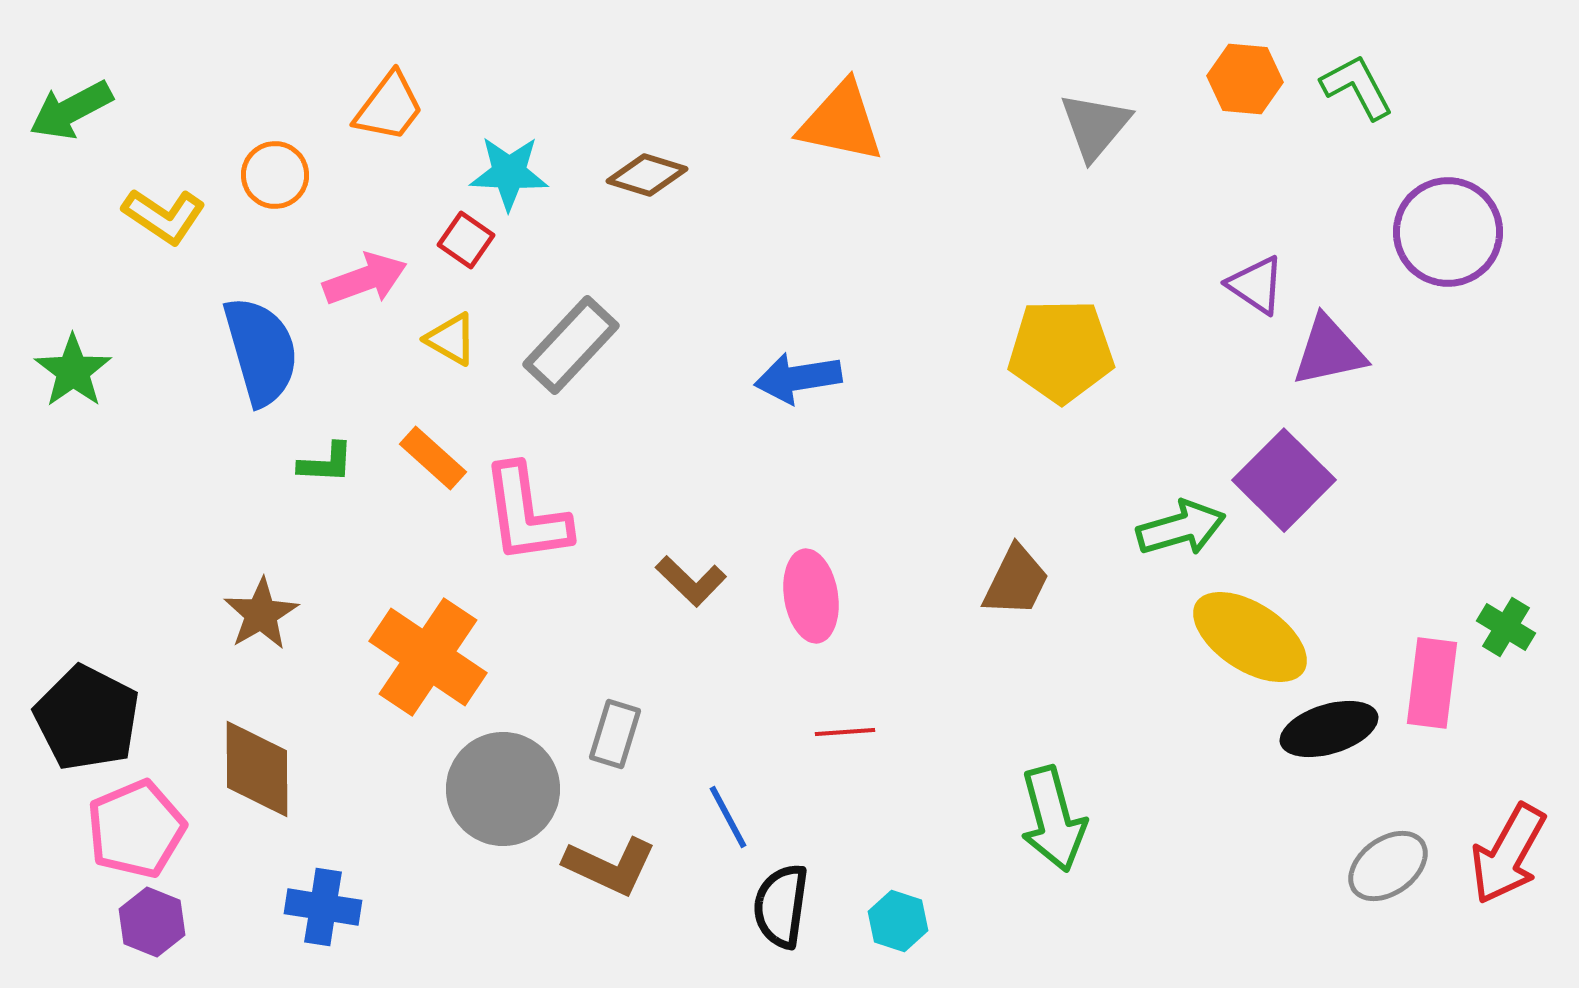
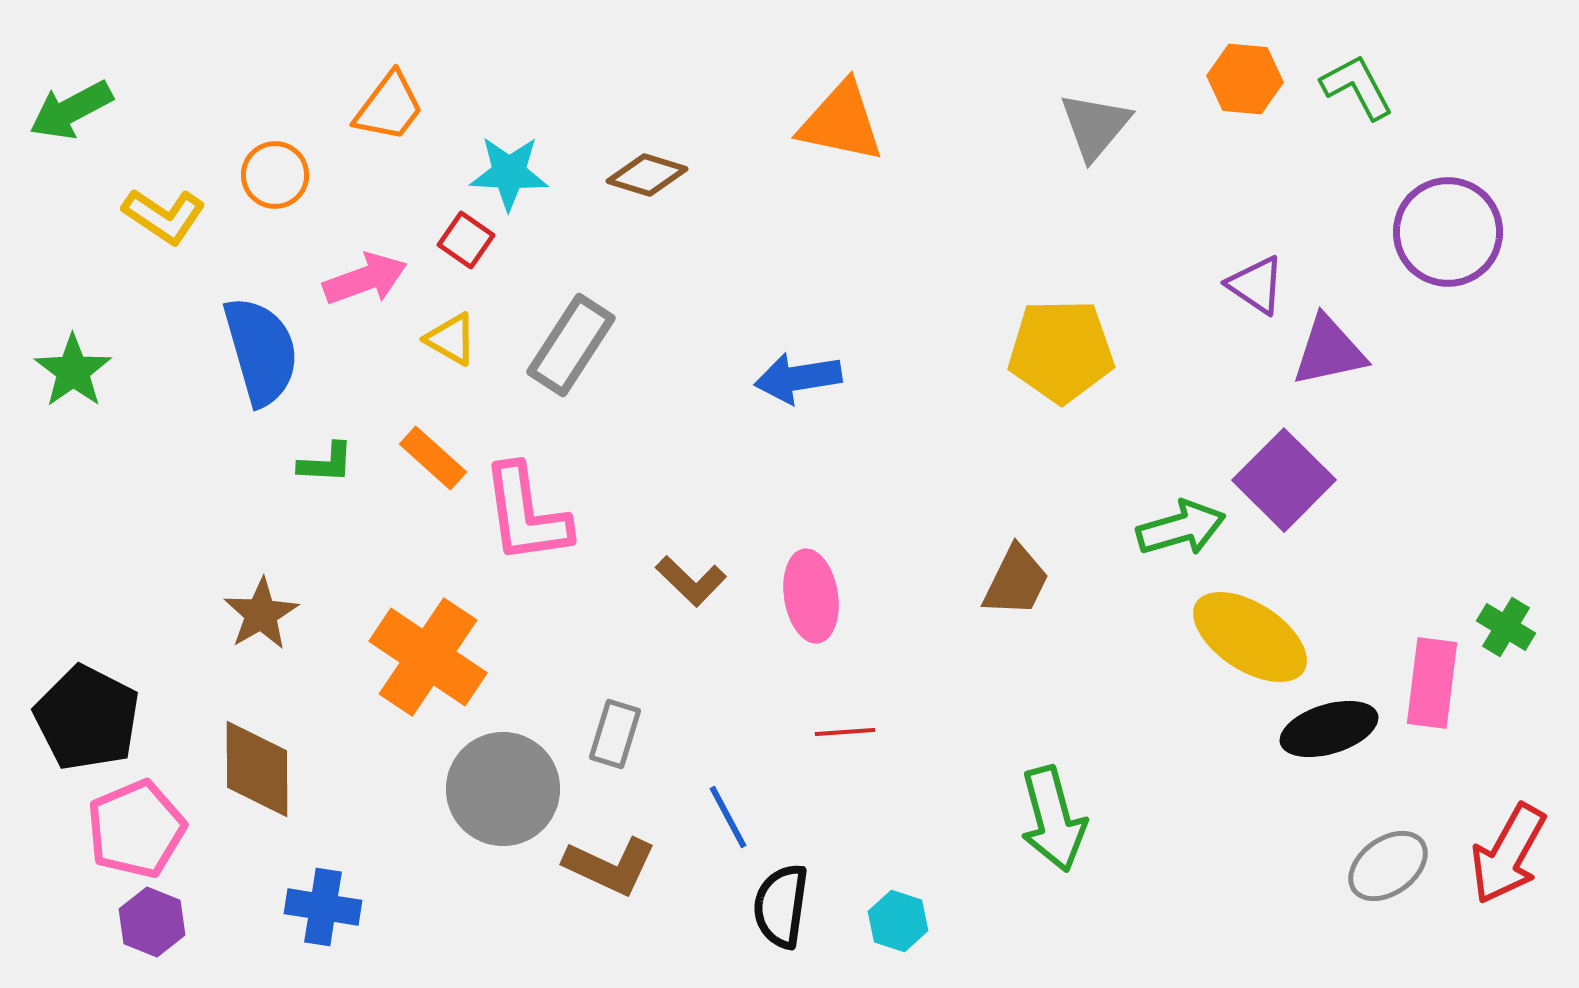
gray rectangle at (571, 345): rotated 10 degrees counterclockwise
